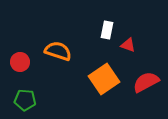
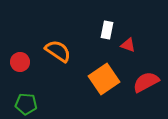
orange semicircle: rotated 16 degrees clockwise
green pentagon: moved 1 px right, 4 px down
